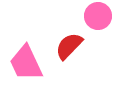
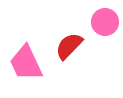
pink circle: moved 7 px right, 6 px down
